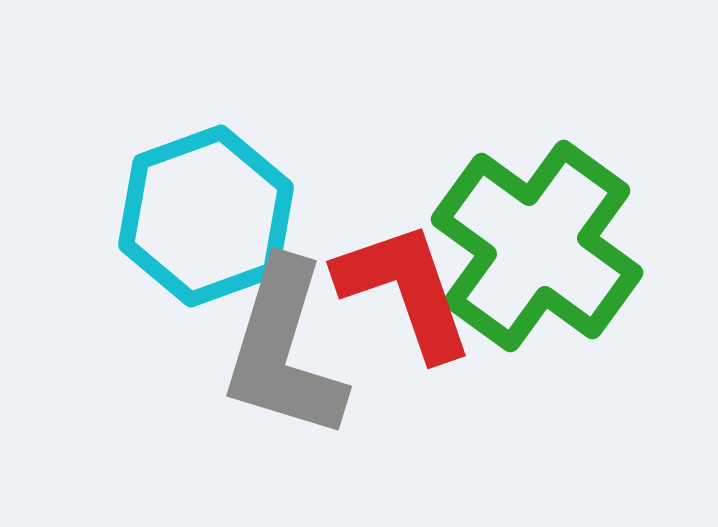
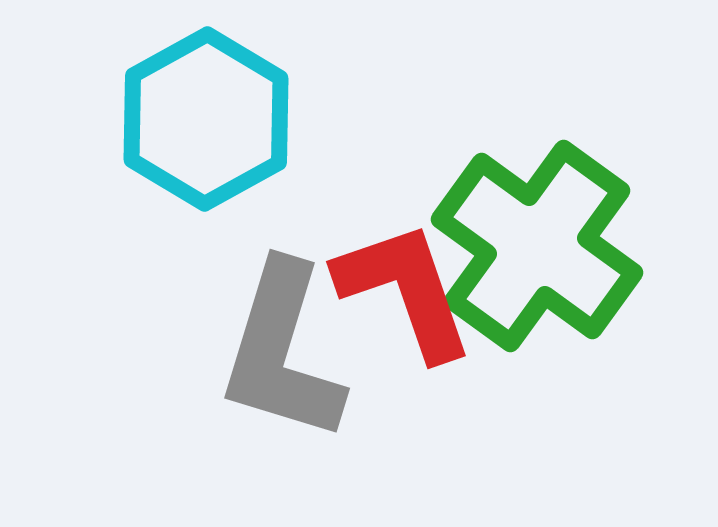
cyan hexagon: moved 97 px up; rotated 9 degrees counterclockwise
gray L-shape: moved 2 px left, 2 px down
